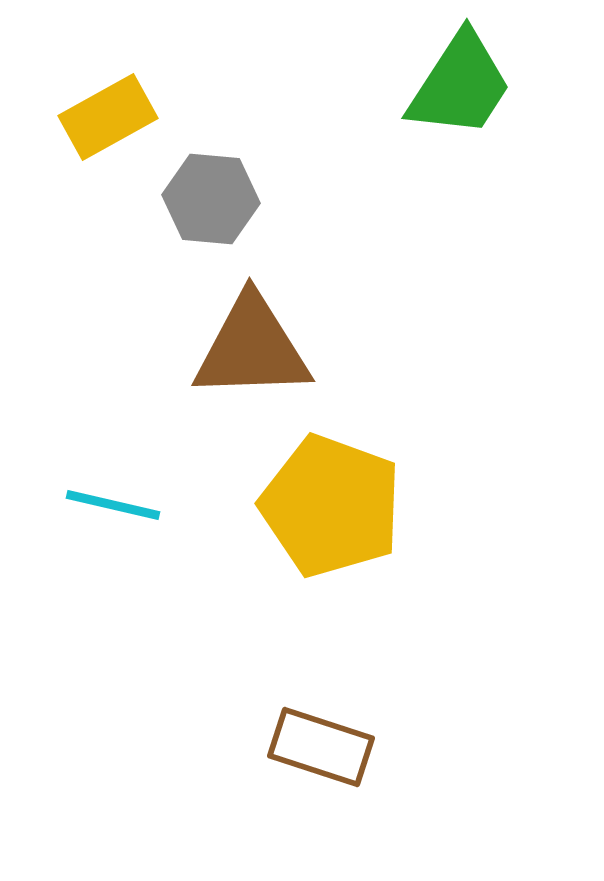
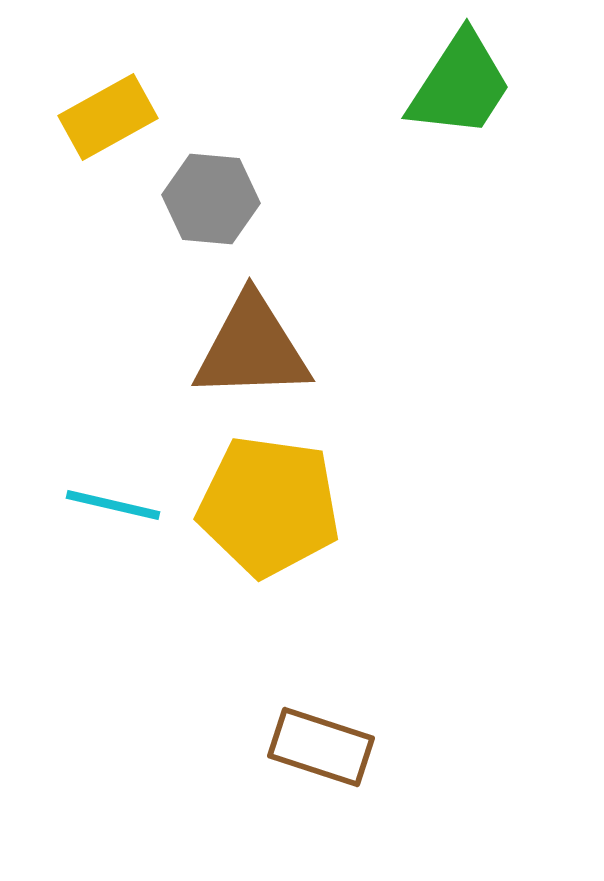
yellow pentagon: moved 62 px left; rotated 12 degrees counterclockwise
